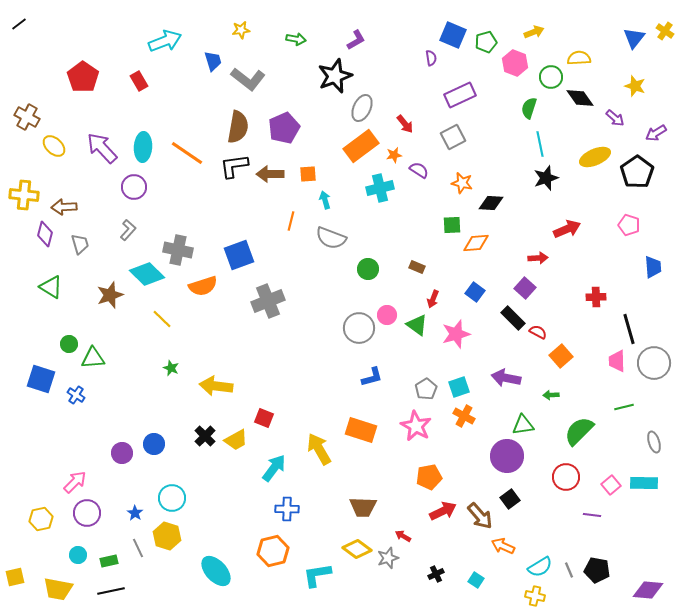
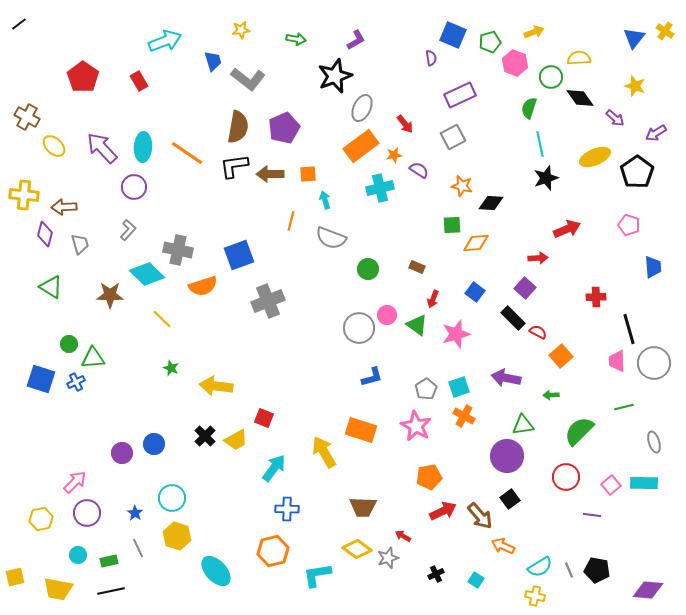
green pentagon at (486, 42): moved 4 px right
orange star at (462, 183): moved 3 px down
brown star at (110, 295): rotated 20 degrees clockwise
blue cross at (76, 395): moved 13 px up; rotated 30 degrees clockwise
yellow arrow at (319, 449): moved 5 px right, 3 px down
yellow hexagon at (167, 536): moved 10 px right
